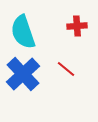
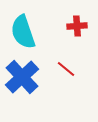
blue cross: moved 1 px left, 3 px down
